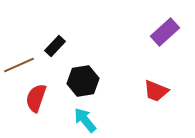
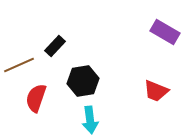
purple rectangle: rotated 72 degrees clockwise
cyan arrow: moved 5 px right; rotated 148 degrees counterclockwise
